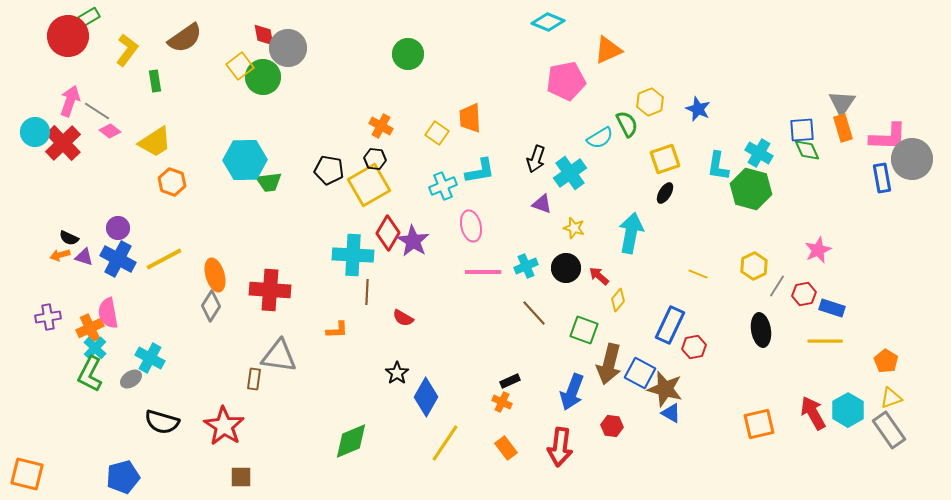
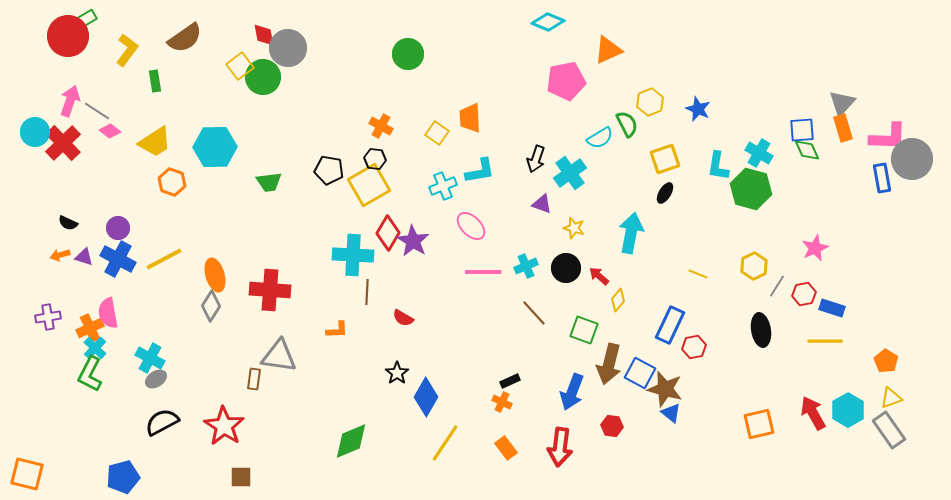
green rectangle at (89, 17): moved 3 px left, 2 px down
gray triangle at (842, 103): rotated 8 degrees clockwise
cyan hexagon at (245, 160): moved 30 px left, 13 px up
pink ellipse at (471, 226): rotated 32 degrees counterclockwise
black semicircle at (69, 238): moved 1 px left, 15 px up
pink star at (818, 250): moved 3 px left, 2 px up
gray ellipse at (131, 379): moved 25 px right
blue triangle at (671, 413): rotated 10 degrees clockwise
black semicircle at (162, 422): rotated 136 degrees clockwise
